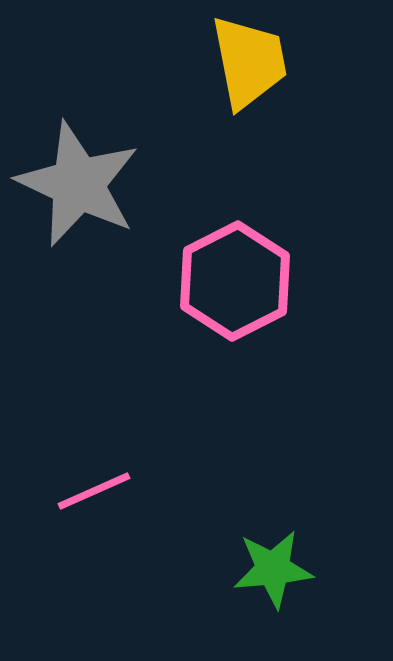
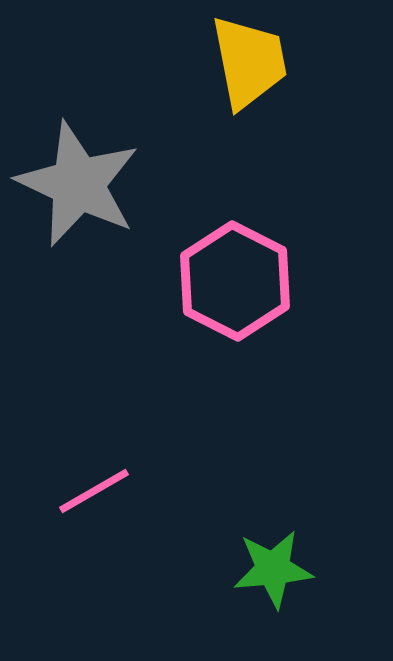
pink hexagon: rotated 6 degrees counterclockwise
pink line: rotated 6 degrees counterclockwise
